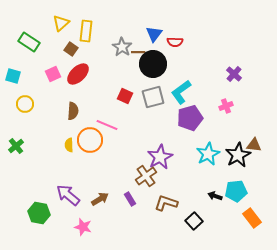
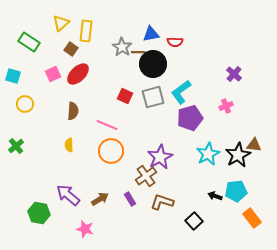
blue triangle: moved 3 px left; rotated 42 degrees clockwise
orange circle: moved 21 px right, 11 px down
brown L-shape: moved 4 px left, 1 px up
pink star: moved 2 px right, 2 px down
